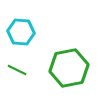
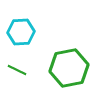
cyan hexagon: rotated 8 degrees counterclockwise
